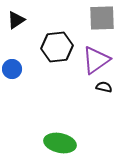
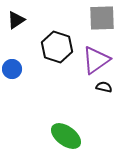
black hexagon: rotated 24 degrees clockwise
green ellipse: moved 6 px right, 7 px up; rotated 24 degrees clockwise
